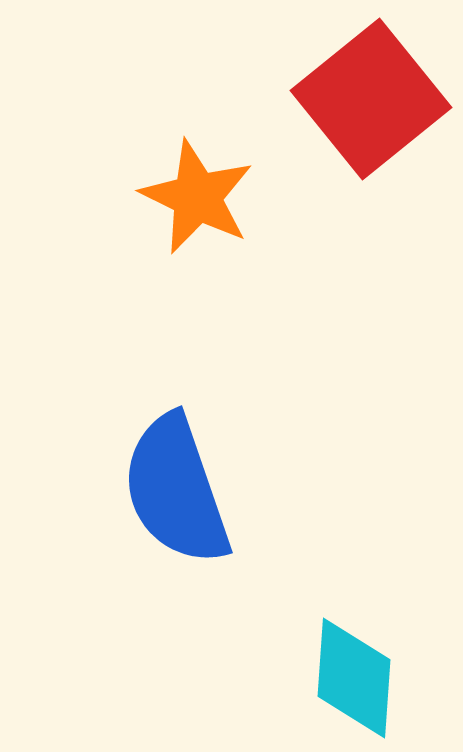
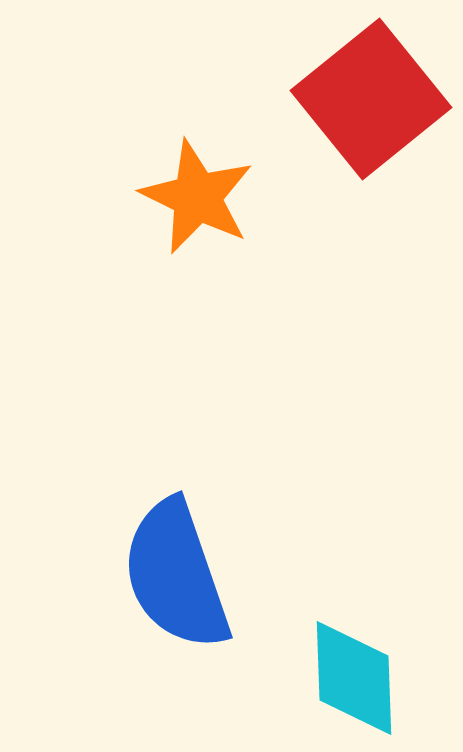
blue semicircle: moved 85 px down
cyan diamond: rotated 6 degrees counterclockwise
